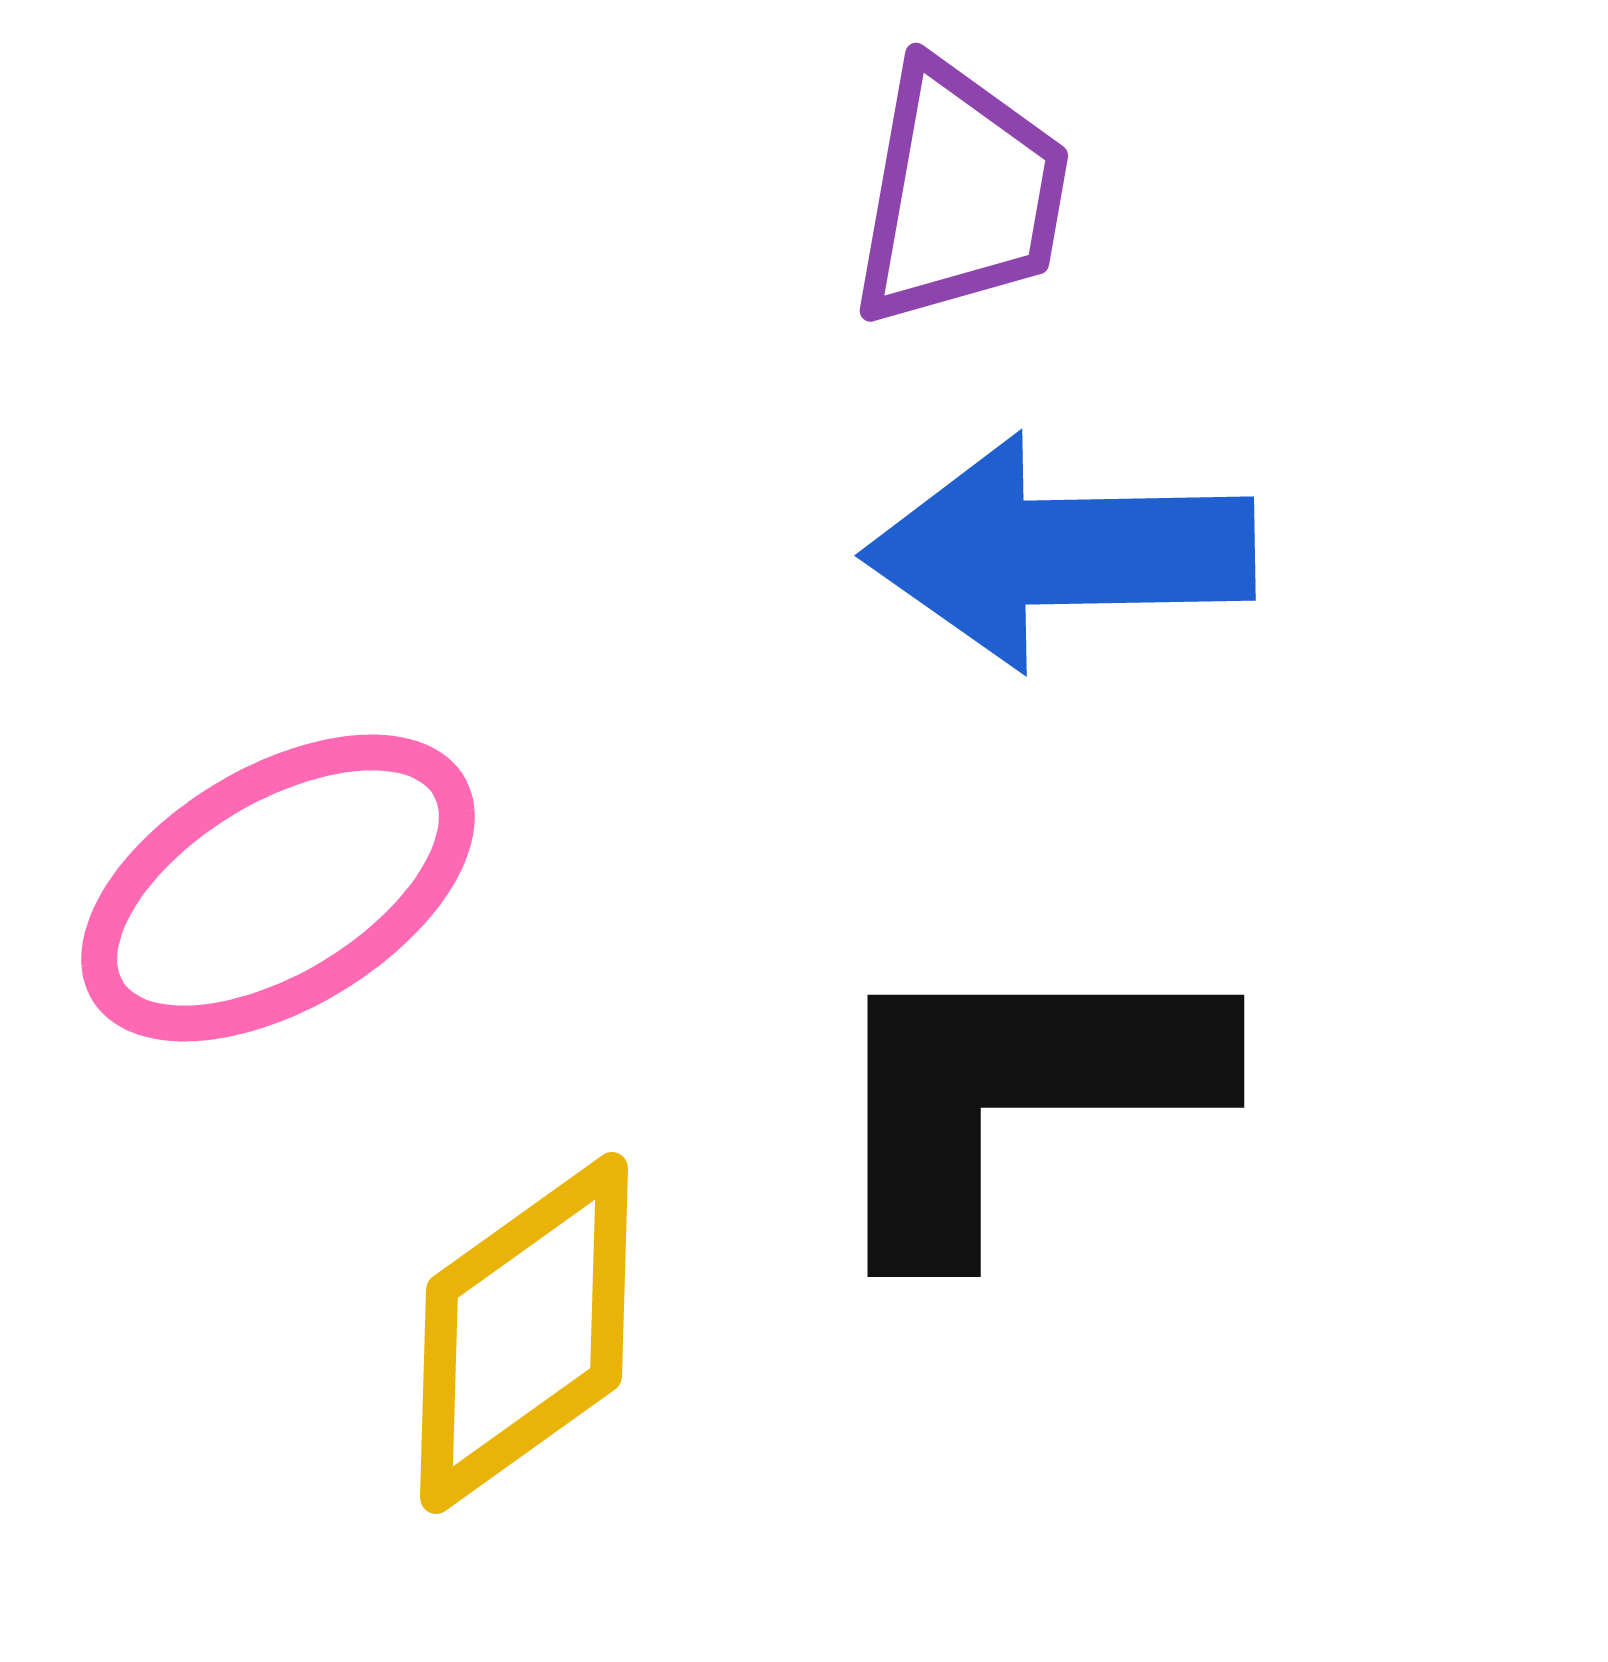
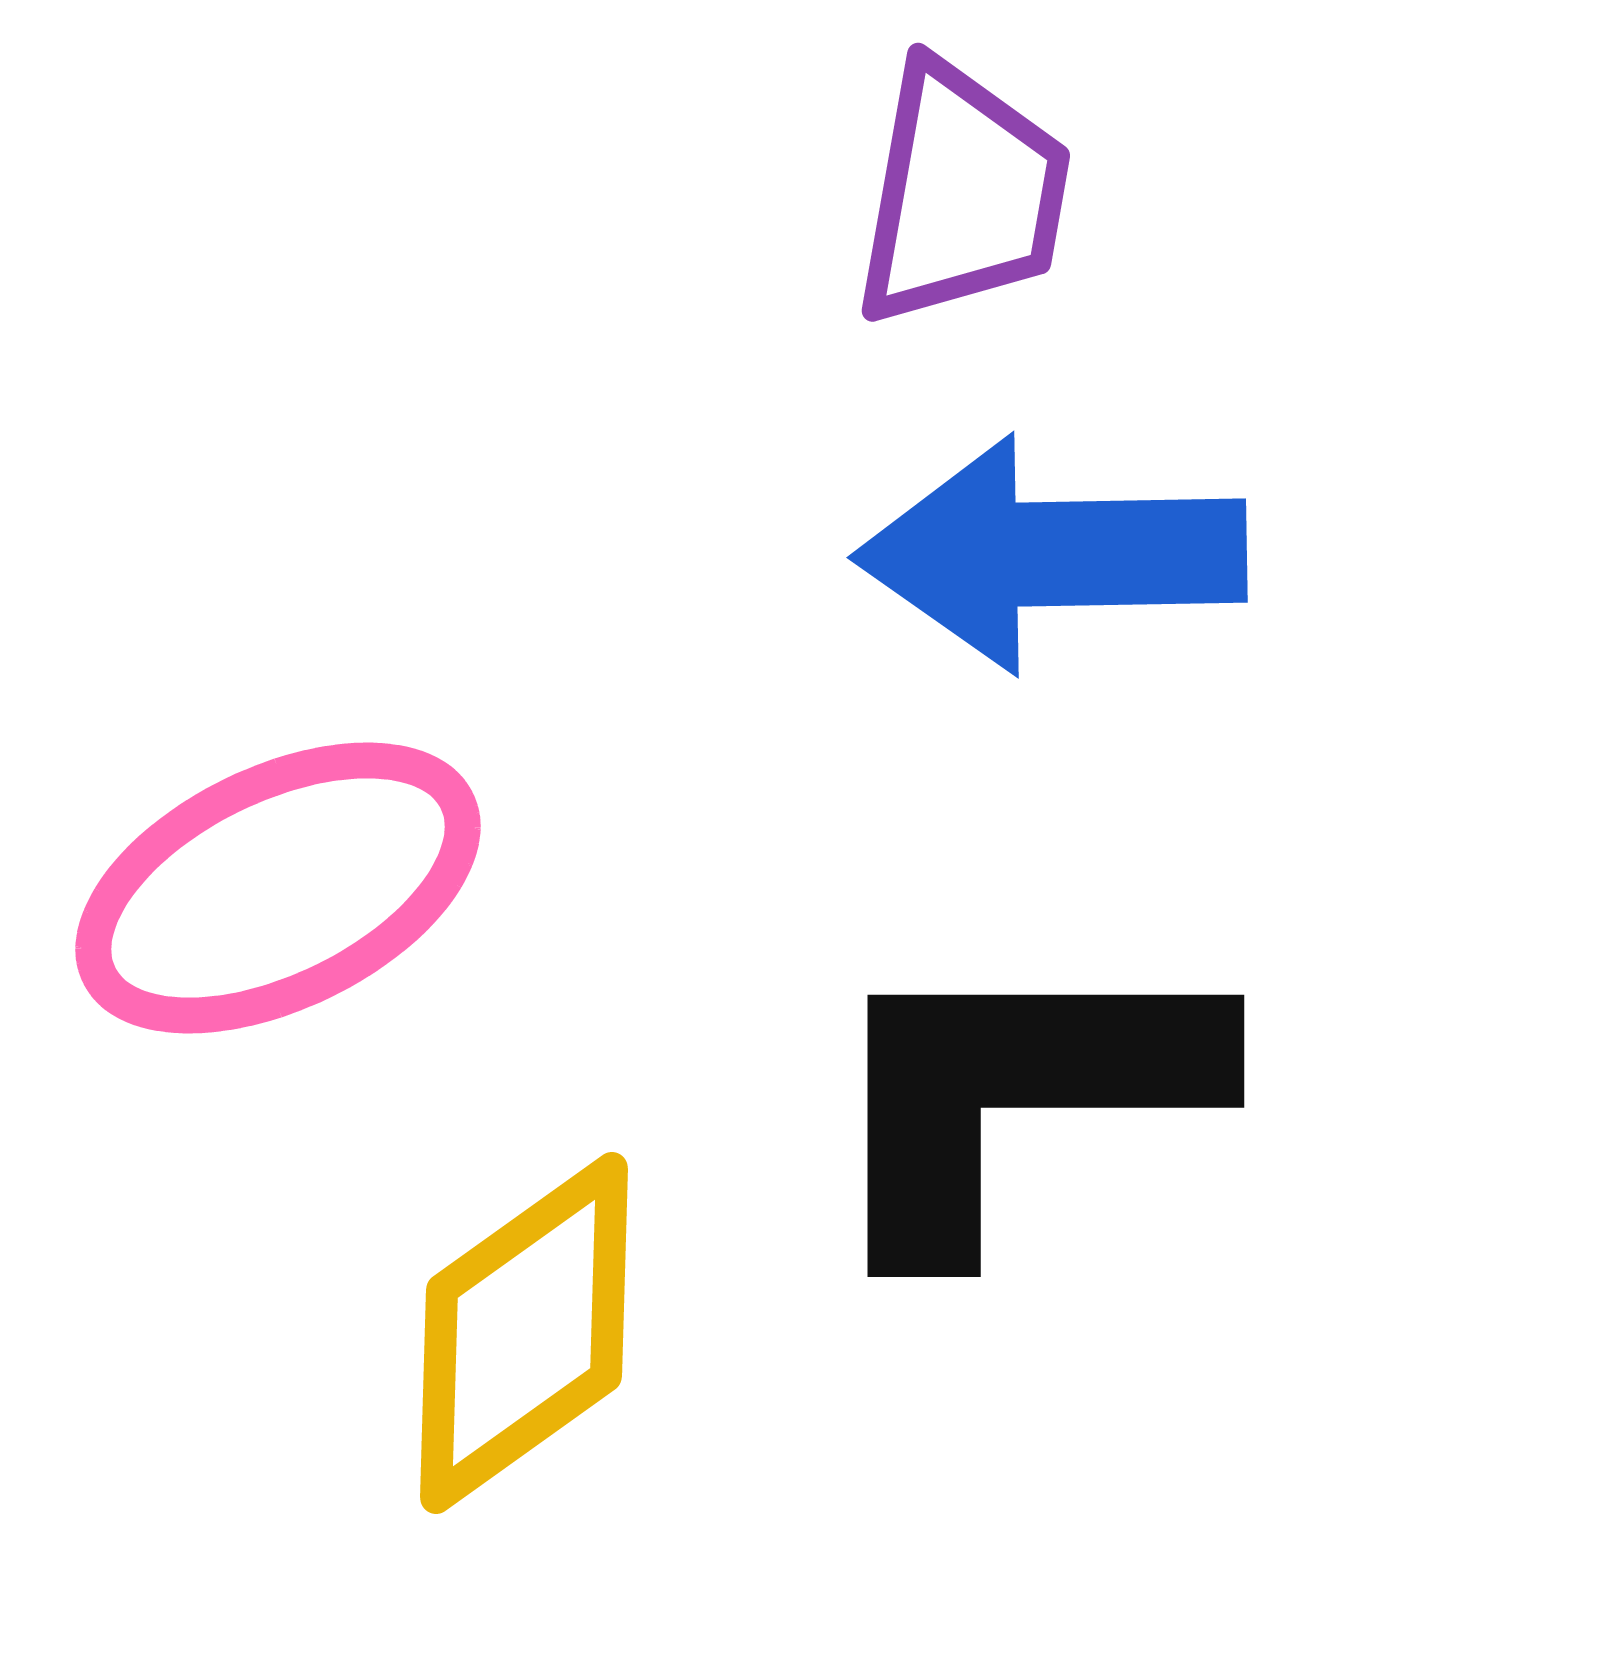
purple trapezoid: moved 2 px right
blue arrow: moved 8 px left, 2 px down
pink ellipse: rotated 5 degrees clockwise
